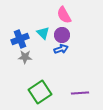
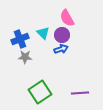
pink semicircle: moved 3 px right, 3 px down
